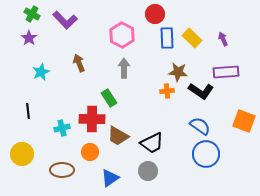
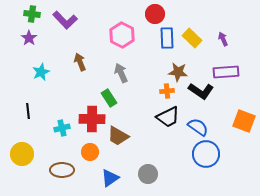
green cross: rotated 21 degrees counterclockwise
brown arrow: moved 1 px right, 1 px up
gray arrow: moved 3 px left, 5 px down; rotated 24 degrees counterclockwise
blue semicircle: moved 2 px left, 1 px down
black trapezoid: moved 16 px right, 26 px up
gray circle: moved 3 px down
